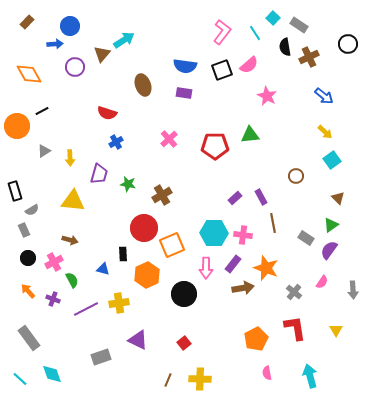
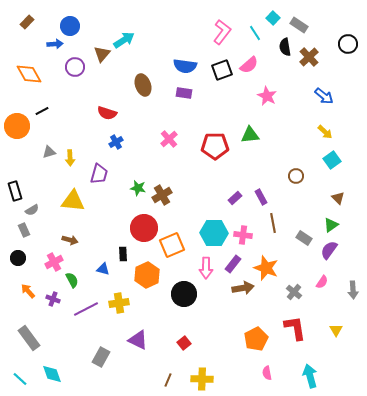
brown cross at (309, 57): rotated 18 degrees counterclockwise
gray triangle at (44, 151): moved 5 px right, 1 px down; rotated 16 degrees clockwise
green star at (128, 184): moved 10 px right, 4 px down
gray rectangle at (306, 238): moved 2 px left
black circle at (28, 258): moved 10 px left
gray rectangle at (101, 357): rotated 42 degrees counterclockwise
yellow cross at (200, 379): moved 2 px right
